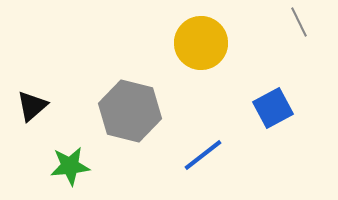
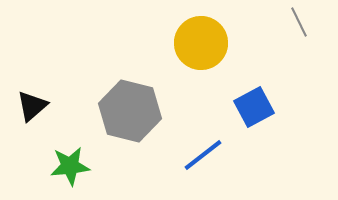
blue square: moved 19 px left, 1 px up
